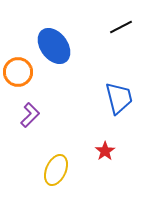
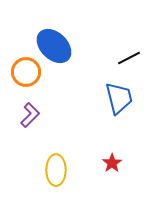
black line: moved 8 px right, 31 px down
blue ellipse: rotated 9 degrees counterclockwise
orange circle: moved 8 px right
red star: moved 7 px right, 12 px down
yellow ellipse: rotated 24 degrees counterclockwise
